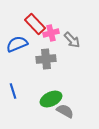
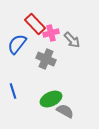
blue semicircle: rotated 30 degrees counterclockwise
gray cross: rotated 30 degrees clockwise
